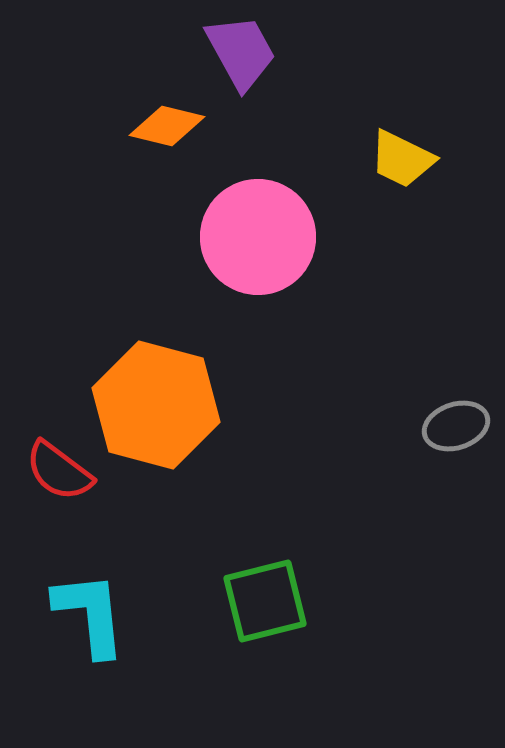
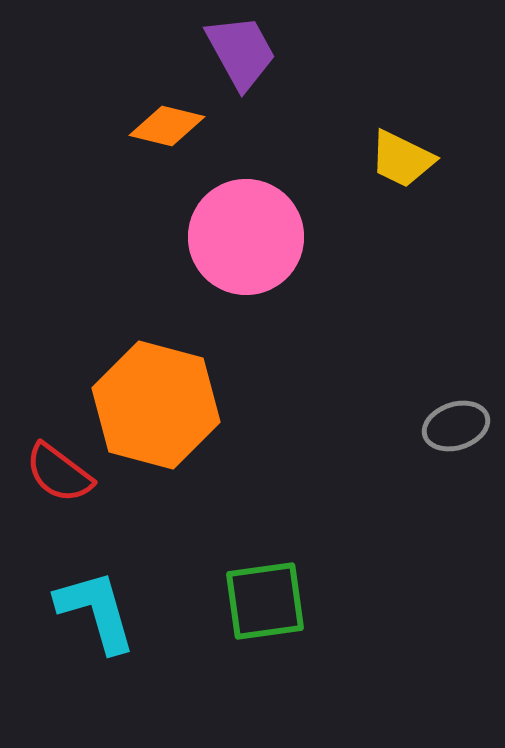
pink circle: moved 12 px left
red semicircle: moved 2 px down
green square: rotated 6 degrees clockwise
cyan L-shape: moved 6 px right, 3 px up; rotated 10 degrees counterclockwise
